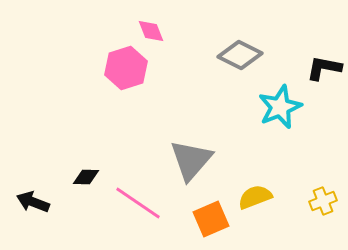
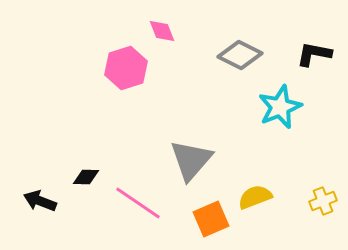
pink diamond: moved 11 px right
black L-shape: moved 10 px left, 14 px up
black arrow: moved 7 px right, 1 px up
